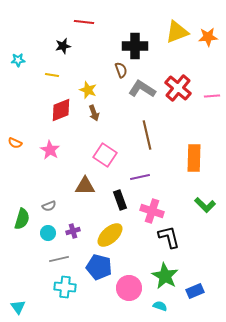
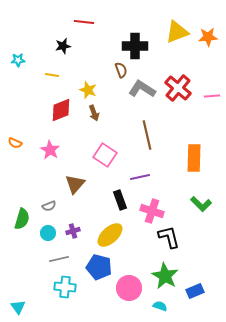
brown triangle: moved 10 px left, 2 px up; rotated 50 degrees counterclockwise
green L-shape: moved 4 px left, 1 px up
